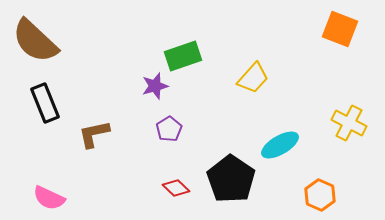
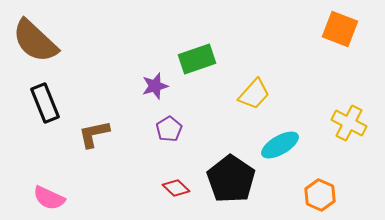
green rectangle: moved 14 px right, 3 px down
yellow trapezoid: moved 1 px right, 16 px down
